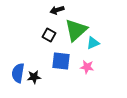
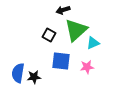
black arrow: moved 6 px right
pink star: rotated 16 degrees counterclockwise
